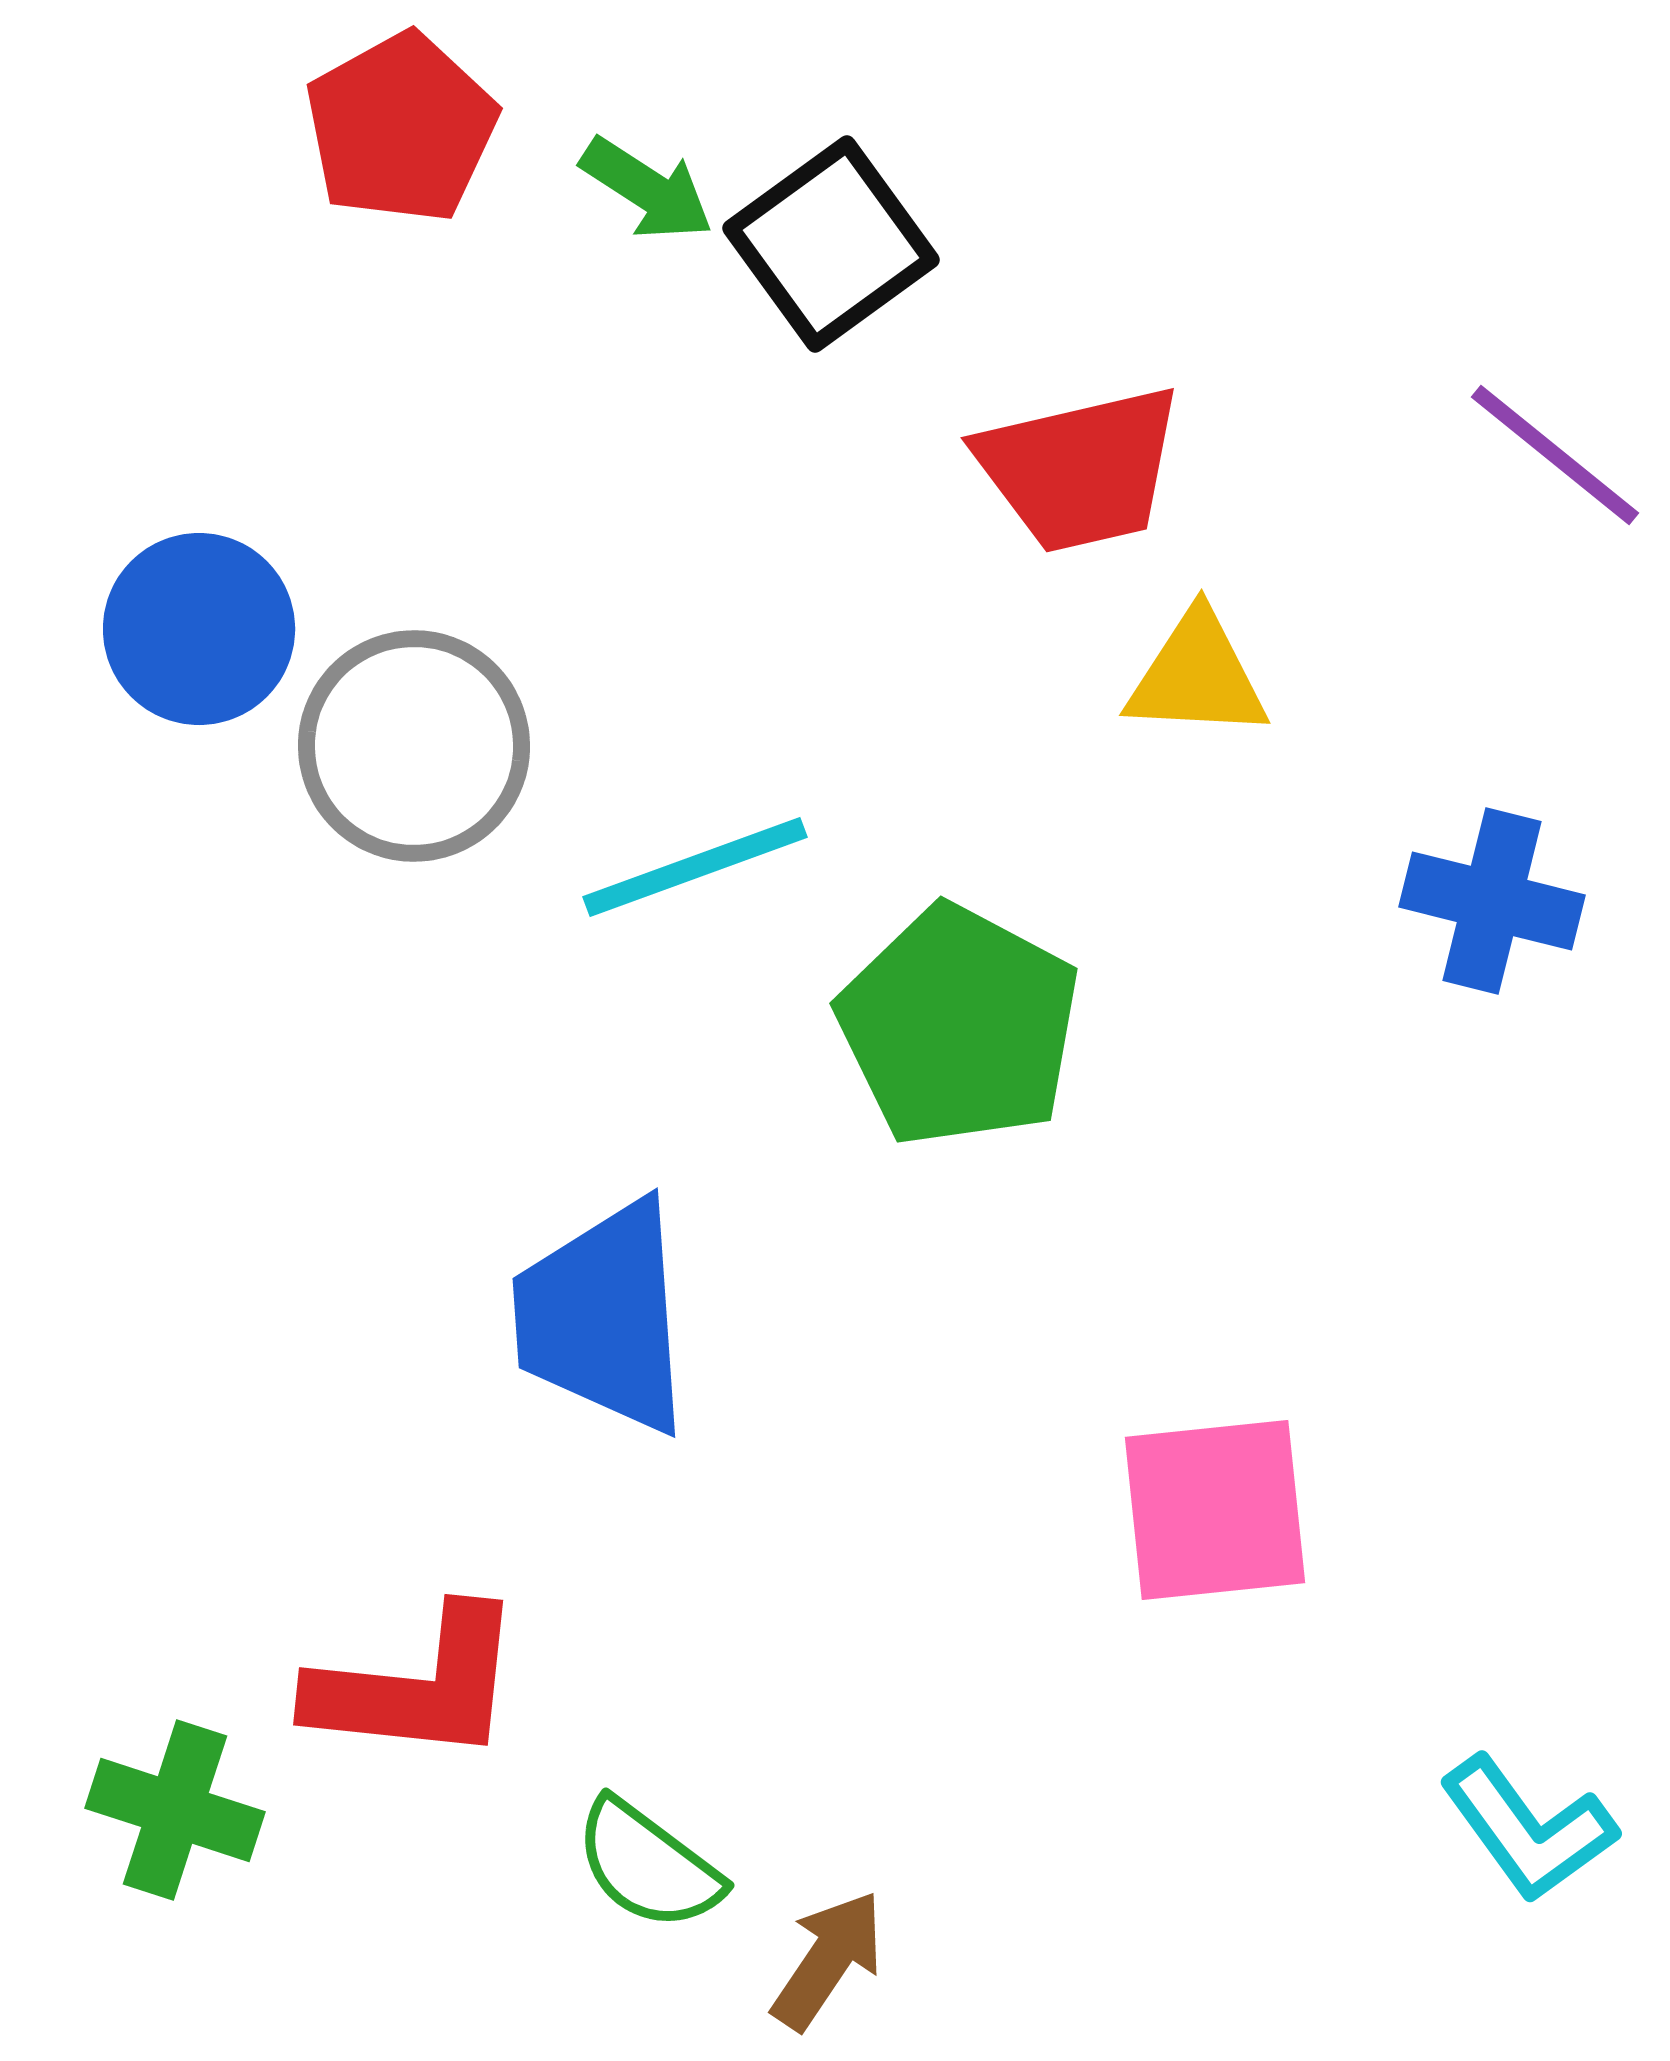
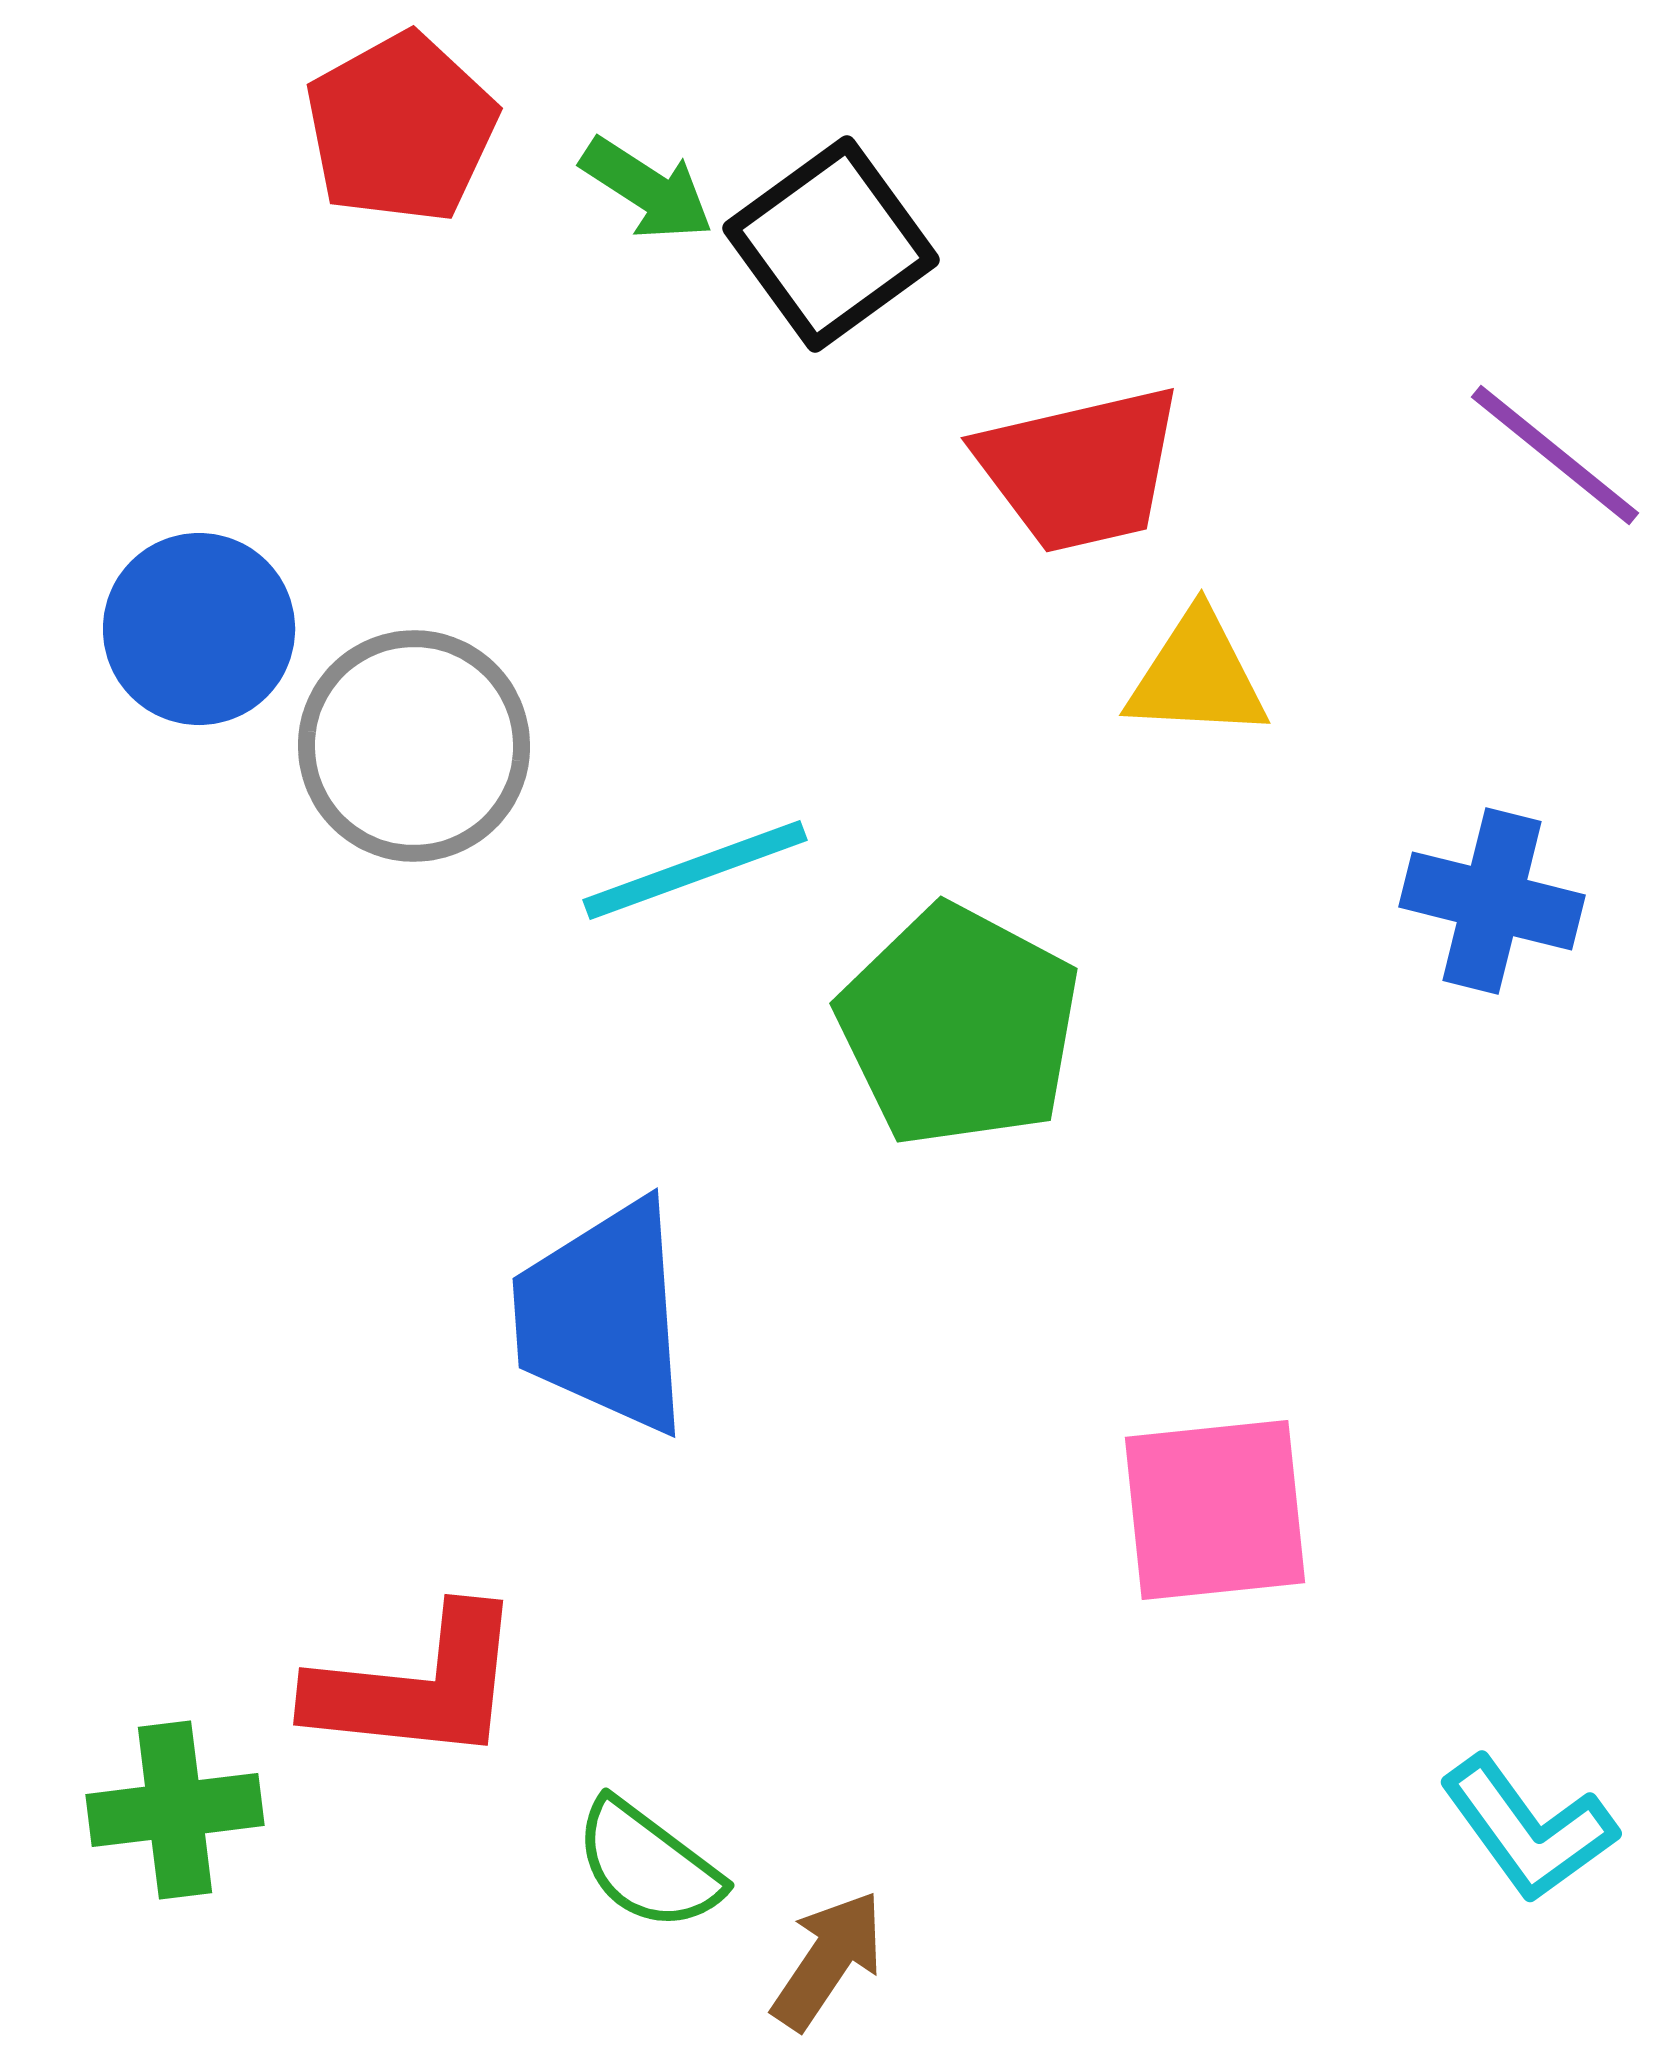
cyan line: moved 3 px down
green cross: rotated 25 degrees counterclockwise
